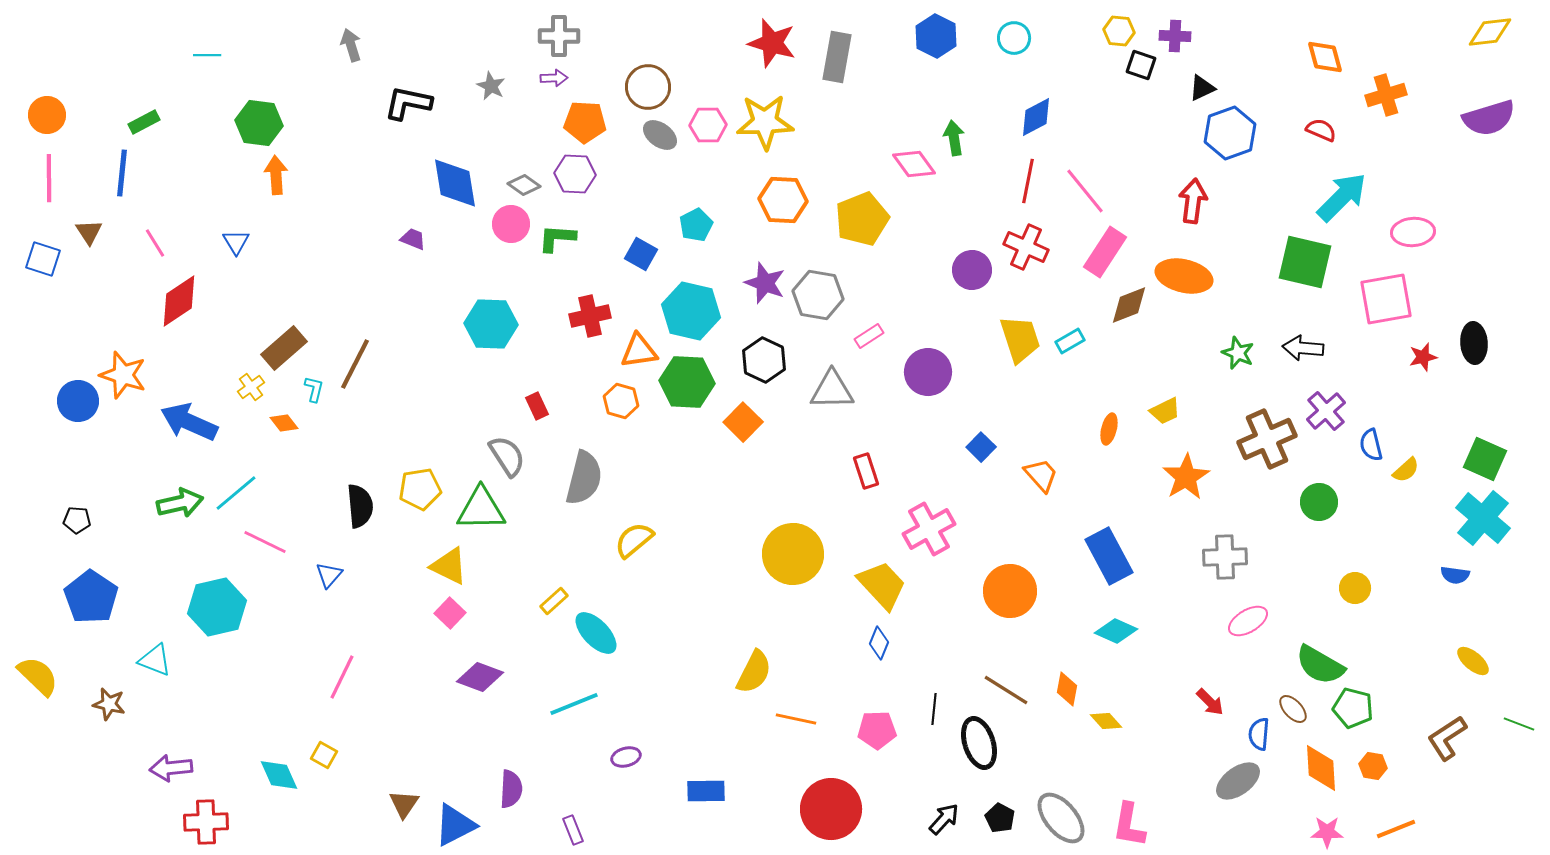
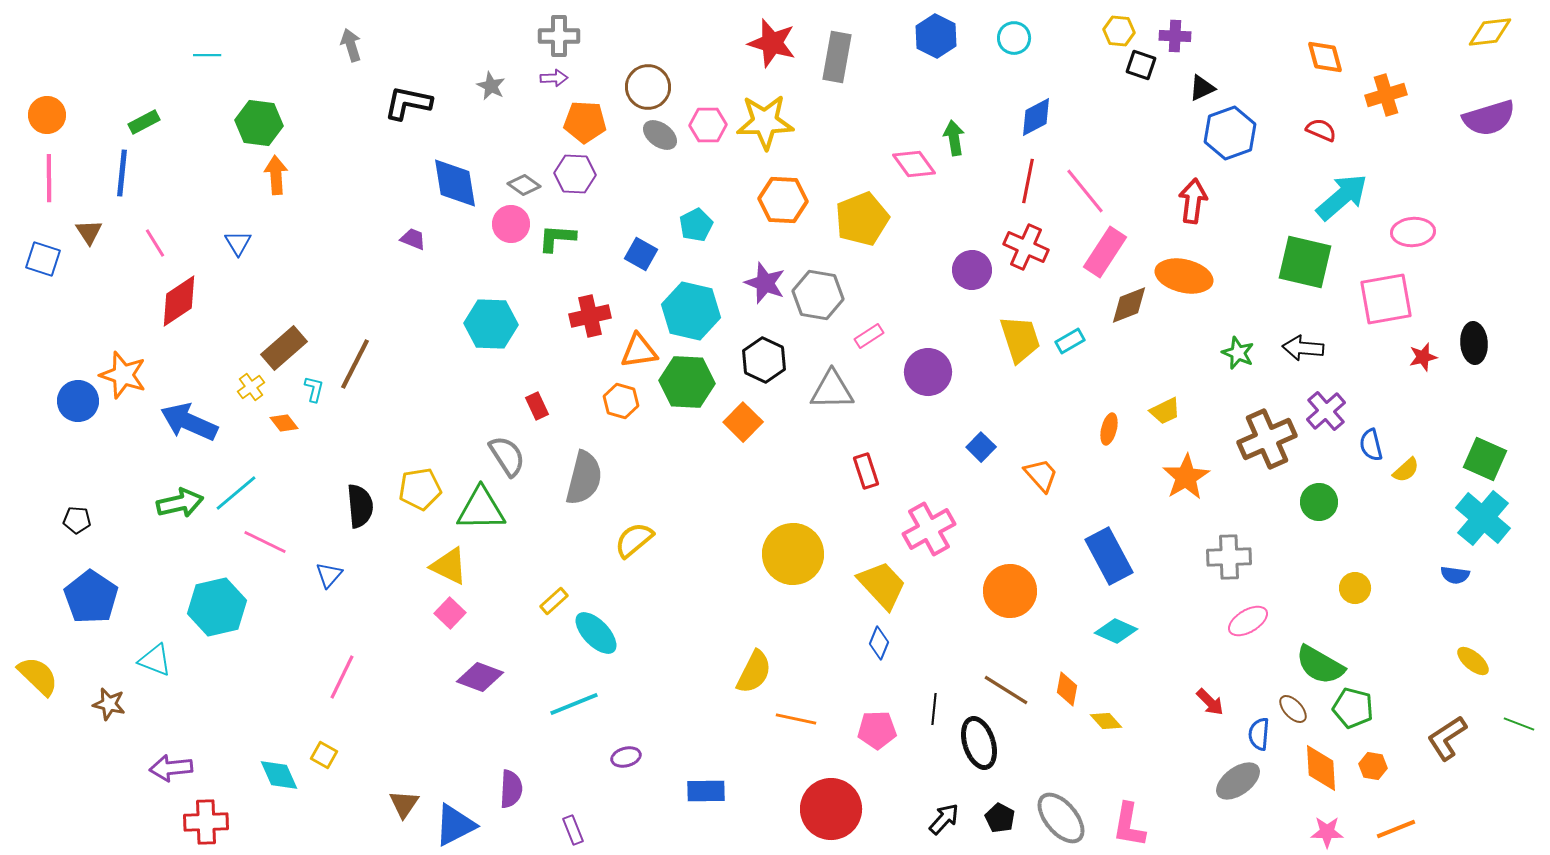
cyan arrow at (1342, 197): rotated 4 degrees clockwise
blue triangle at (236, 242): moved 2 px right, 1 px down
gray cross at (1225, 557): moved 4 px right
